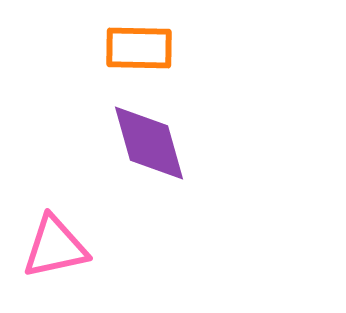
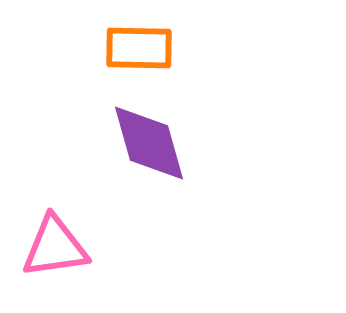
pink triangle: rotated 4 degrees clockwise
